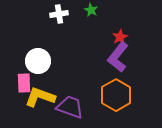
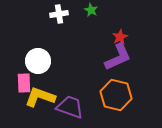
purple L-shape: rotated 152 degrees counterclockwise
orange hexagon: rotated 16 degrees counterclockwise
